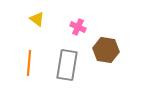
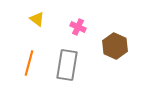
brown hexagon: moved 9 px right, 4 px up; rotated 15 degrees clockwise
orange line: rotated 10 degrees clockwise
